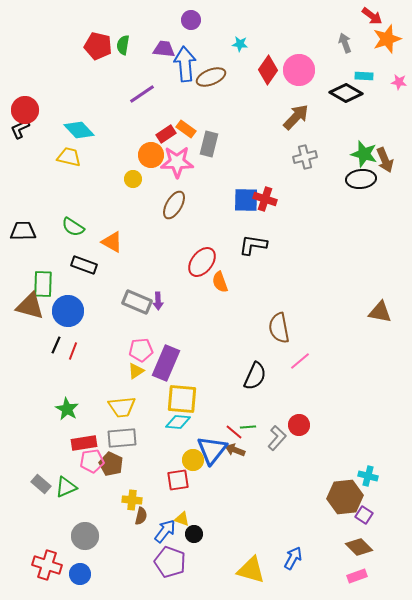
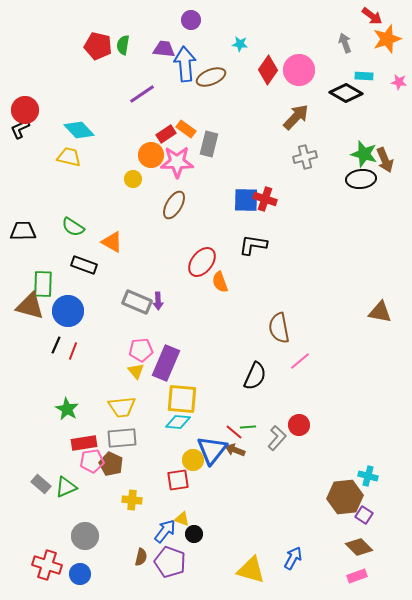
yellow triangle at (136, 371): rotated 36 degrees counterclockwise
brown semicircle at (141, 516): moved 41 px down
